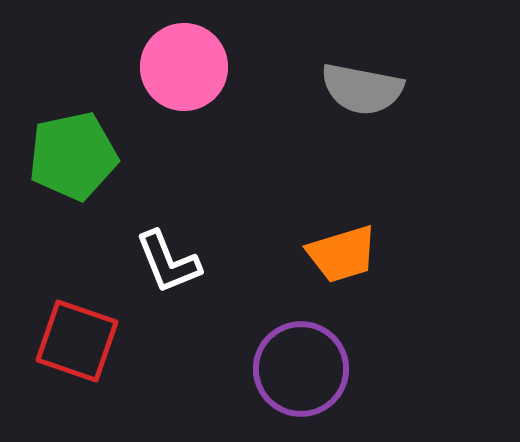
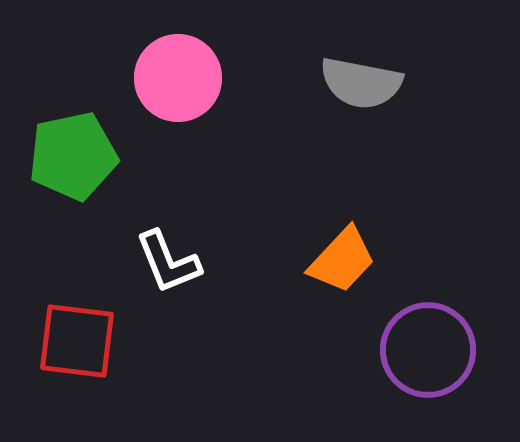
pink circle: moved 6 px left, 11 px down
gray semicircle: moved 1 px left, 6 px up
orange trapezoid: moved 6 px down; rotated 30 degrees counterclockwise
red square: rotated 12 degrees counterclockwise
purple circle: moved 127 px right, 19 px up
